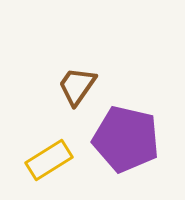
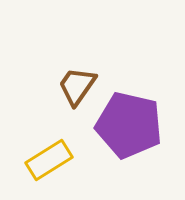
purple pentagon: moved 3 px right, 14 px up
